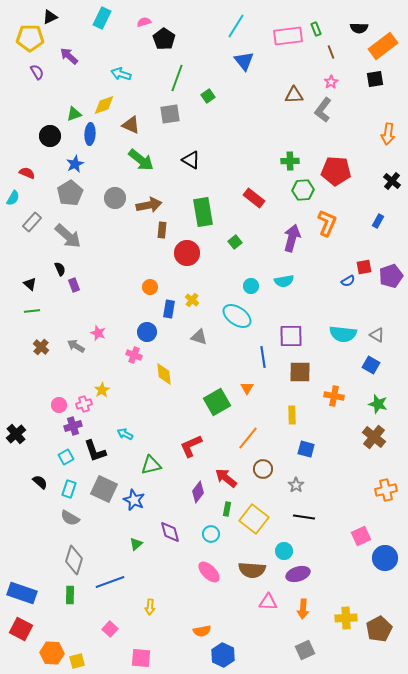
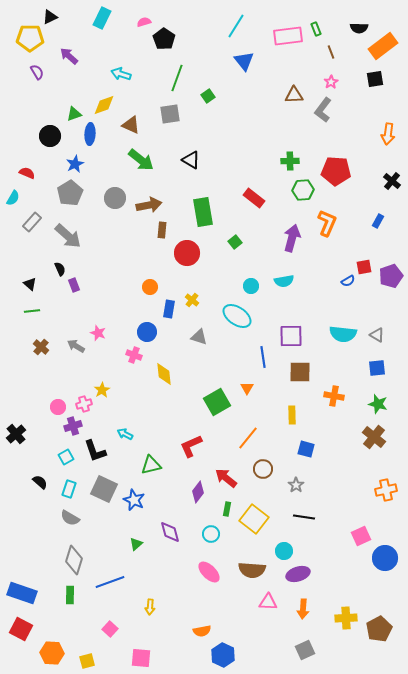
blue square at (371, 365): moved 6 px right, 3 px down; rotated 36 degrees counterclockwise
pink circle at (59, 405): moved 1 px left, 2 px down
yellow square at (77, 661): moved 10 px right
